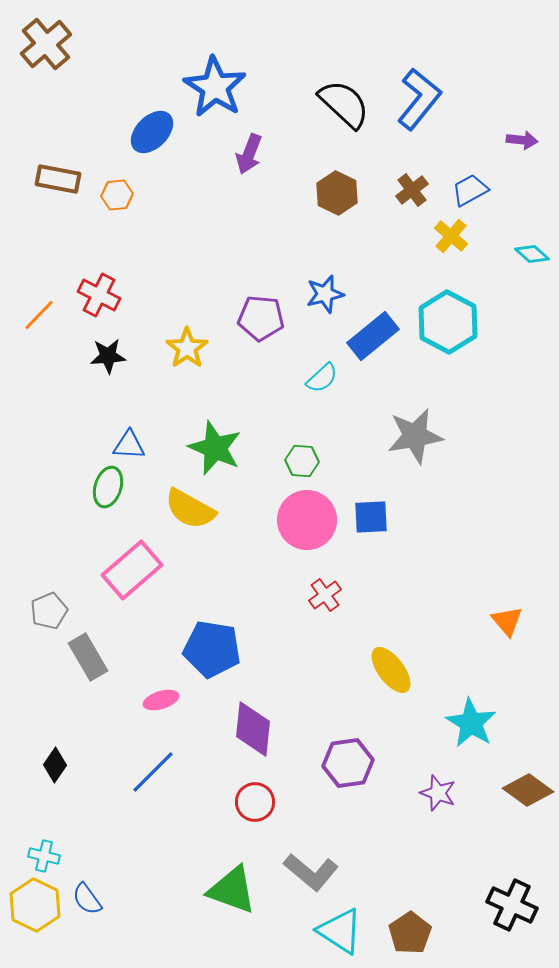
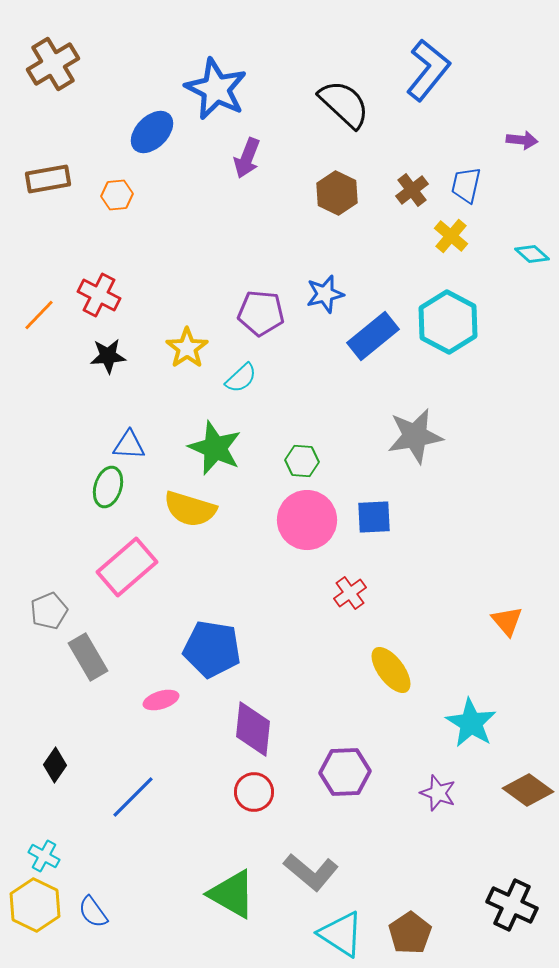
brown cross at (46, 44): moved 7 px right, 20 px down; rotated 9 degrees clockwise
blue star at (215, 87): moved 1 px right, 2 px down; rotated 6 degrees counterclockwise
blue L-shape at (419, 99): moved 9 px right, 29 px up
purple arrow at (249, 154): moved 2 px left, 4 px down
brown rectangle at (58, 179): moved 10 px left; rotated 21 degrees counterclockwise
blue trapezoid at (470, 190): moved 4 px left, 5 px up; rotated 48 degrees counterclockwise
purple pentagon at (261, 318): moved 5 px up
cyan semicircle at (322, 378): moved 81 px left
yellow semicircle at (190, 509): rotated 12 degrees counterclockwise
blue square at (371, 517): moved 3 px right
pink rectangle at (132, 570): moved 5 px left, 3 px up
red cross at (325, 595): moved 25 px right, 2 px up
purple hexagon at (348, 763): moved 3 px left, 9 px down; rotated 6 degrees clockwise
blue line at (153, 772): moved 20 px left, 25 px down
red circle at (255, 802): moved 1 px left, 10 px up
cyan cross at (44, 856): rotated 16 degrees clockwise
green triangle at (232, 890): moved 4 px down; rotated 10 degrees clockwise
blue semicircle at (87, 899): moved 6 px right, 13 px down
cyan triangle at (340, 931): moved 1 px right, 3 px down
